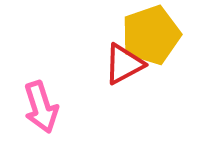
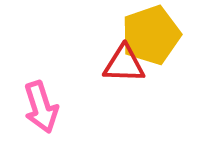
red triangle: rotated 30 degrees clockwise
